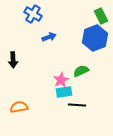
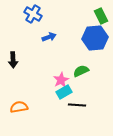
blue hexagon: rotated 15 degrees clockwise
cyan rectangle: rotated 21 degrees counterclockwise
